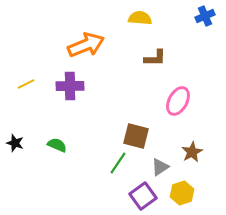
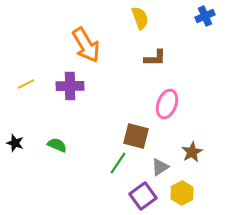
yellow semicircle: rotated 65 degrees clockwise
orange arrow: rotated 81 degrees clockwise
pink ellipse: moved 11 px left, 3 px down; rotated 8 degrees counterclockwise
yellow hexagon: rotated 10 degrees counterclockwise
